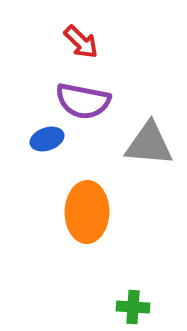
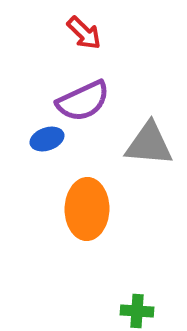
red arrow: moved 3 px right, 9 px up
purple semicircle: rotated 36 degrees counterclockwise
orange ellipse: moved 3 px up
green cross: moved 4 px right, 4 px down
